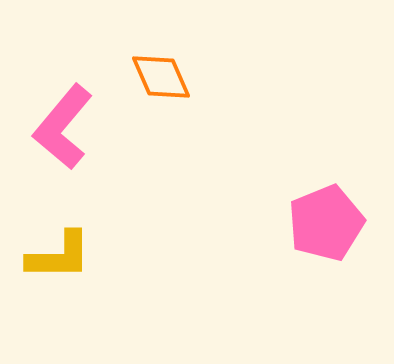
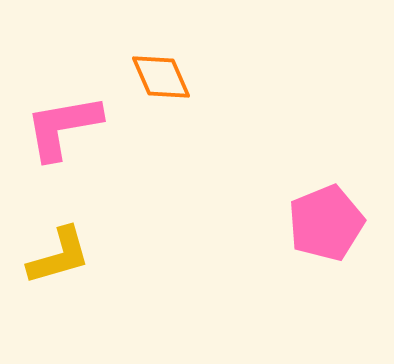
pink L-shape: rotated 40 degrees clockwise
yellow L-shape: rotated 16 degrees counterclockwise
